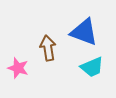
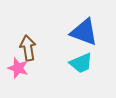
brown arrow: moved 20 px left
cyan trapezoid: moved 11 px left, 4 px up
